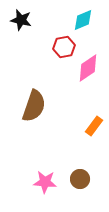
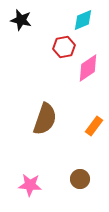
brown semicircle: moved 11 px right, 13 px down
pink star: moved 15 px left, 3 px down
